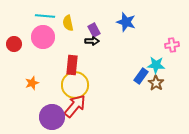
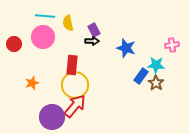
blue star: moved 26 px down
